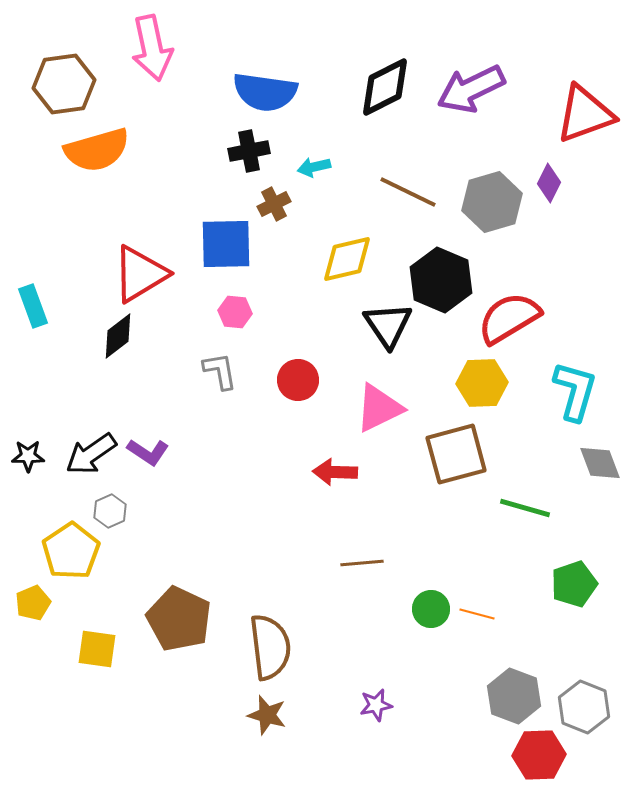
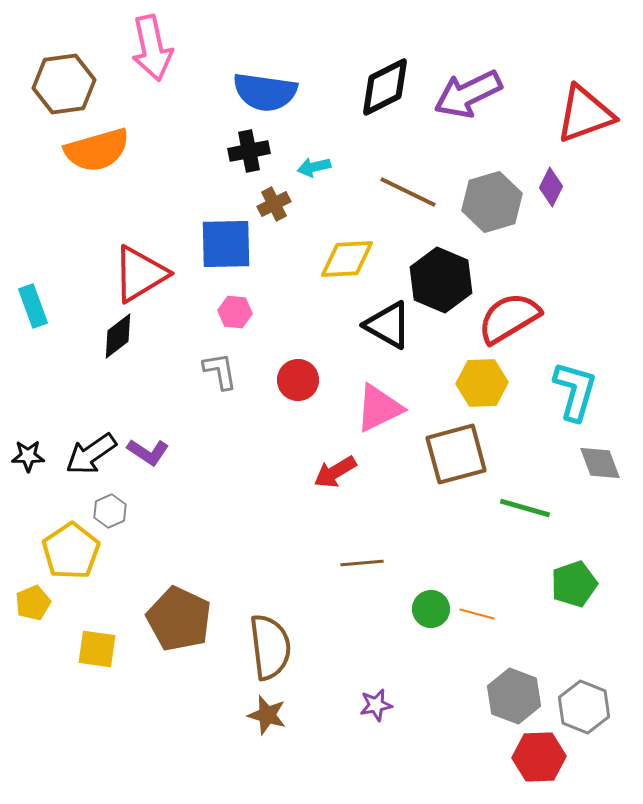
purple arrow at (471, 89): moved 3 px left, 5 px down
purple diamond at (549, 183): moved 2 px right, 4 px down
yellow diamond at (347, 259): rotated 10 degrees clockwise
black triangle at (388, 325): rotated 26 degrees counterclockwise
red arrow at (335, 472): rotated 33 degrees counterclockwise
red hexagon at (539, 755): moved 2 px down
